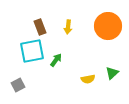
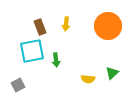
yellow arrow: moved 2 px left, 3 px up
green arrow: rotated 136 degrees clockwise
yellow semicircle: rotated 16 degrees clockwise
